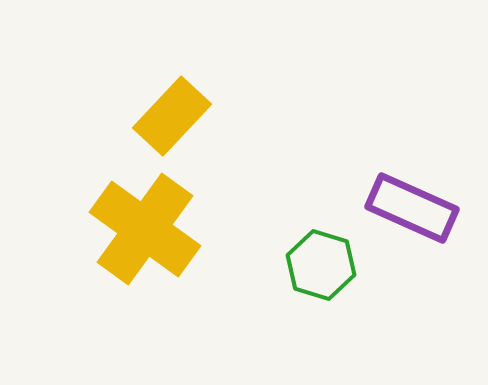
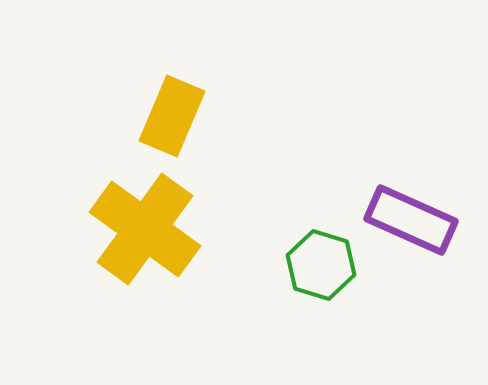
yellow rectangle: rotated 20 degrees counterclockwise
purple rectangle: moved 1 px left, 12 px down
